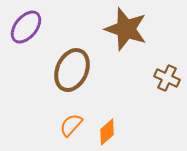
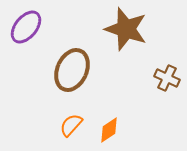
orange diamond: moved 2 px right, 2 px up; rotated 8 degrees clockwise
